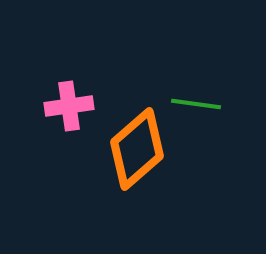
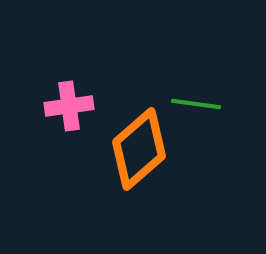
orange diamond: moved 2 px right
